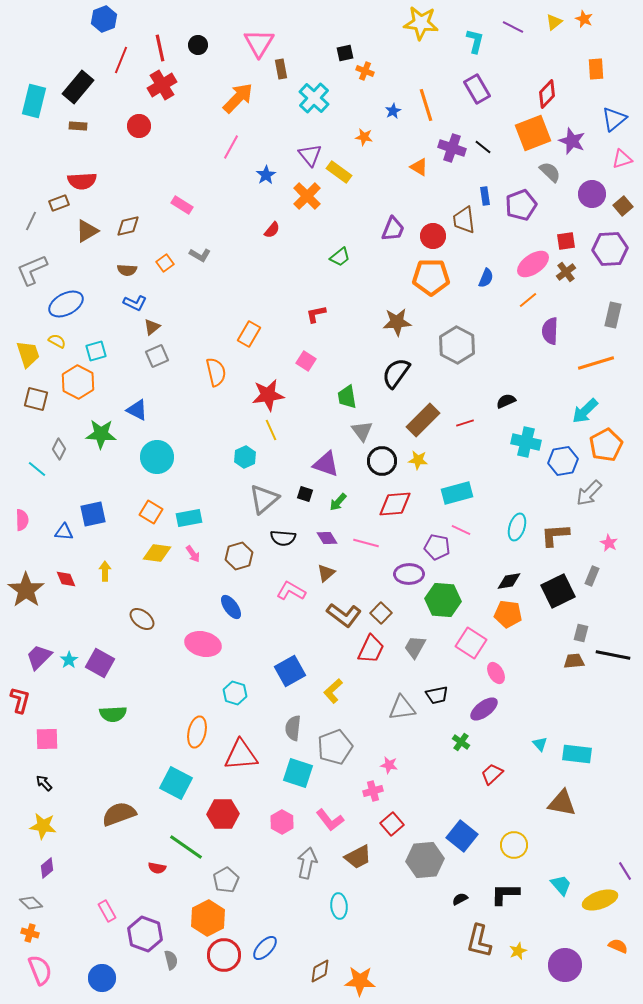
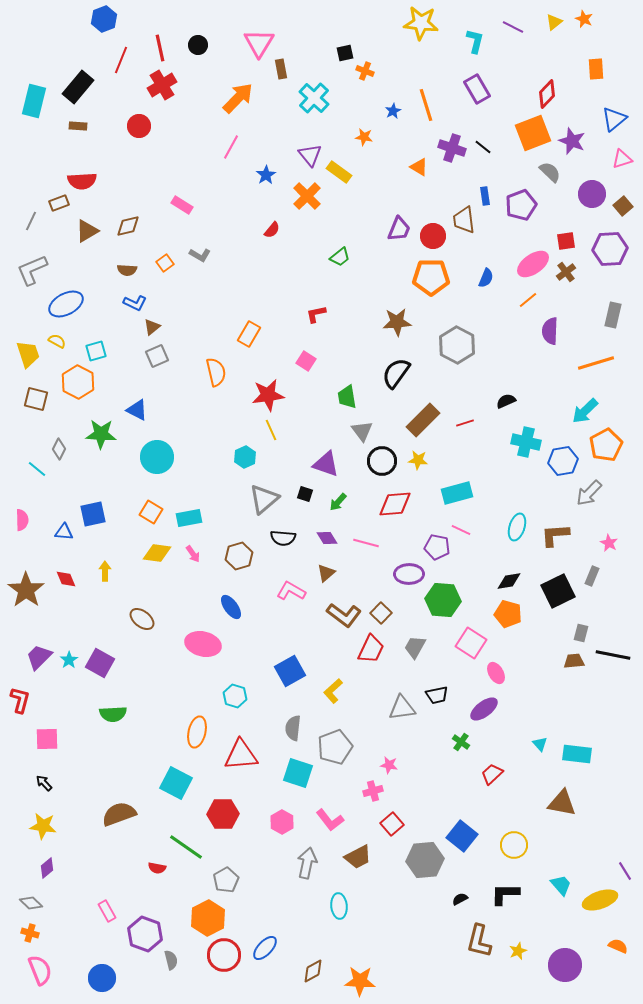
purple trapezoid at (393, 229): moved 6 px right
orange pentagon at (508, 614): rotated 8 degrees clockwise
cyan hexagon at (235, 693): moved 3 px down
brown diamond at (320, 971): moved 7 px left
